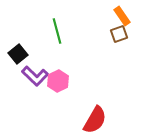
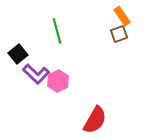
purple L-shape: moved 1 px right, 2 px up
